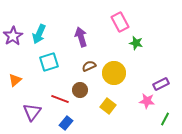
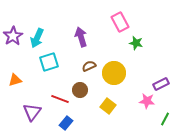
cyan arrow: moved 2 px left, 4 px down
orange triangle: rotated 24 degrees clockwise
